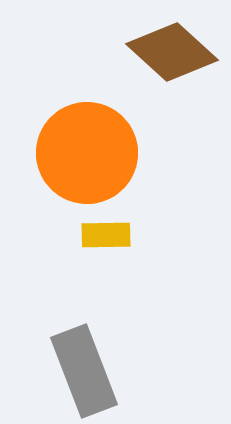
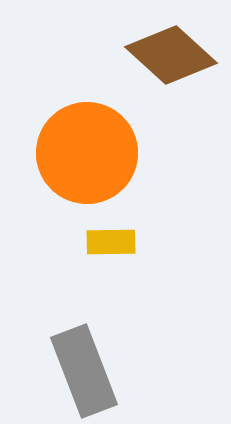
brown diamond: moved 1 px left, 3 px down
yellow rectangle: moved 5 px right, 7 px down
